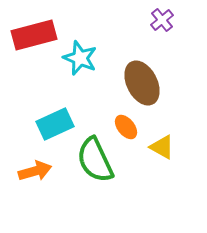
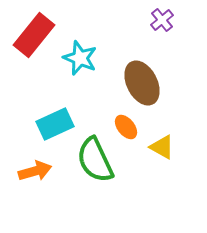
red rectangle: rotated 36 degrees counterclockwise
